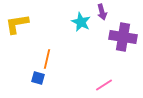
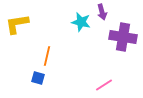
cyan star: rotated 12 degrees counterclockwise
orange line: moved 3 px up
